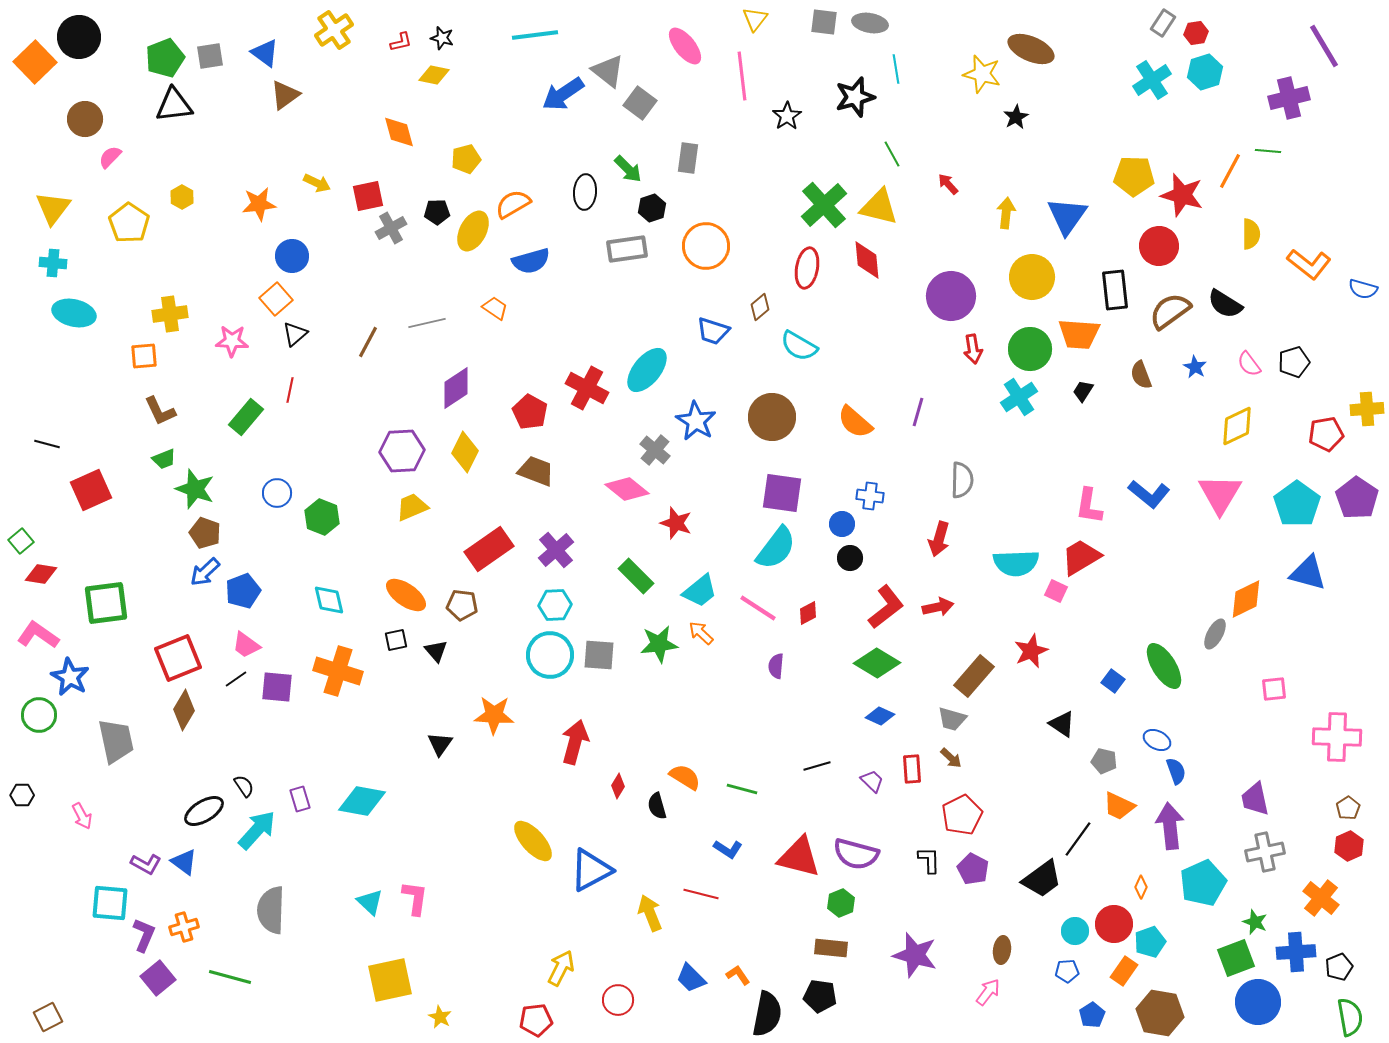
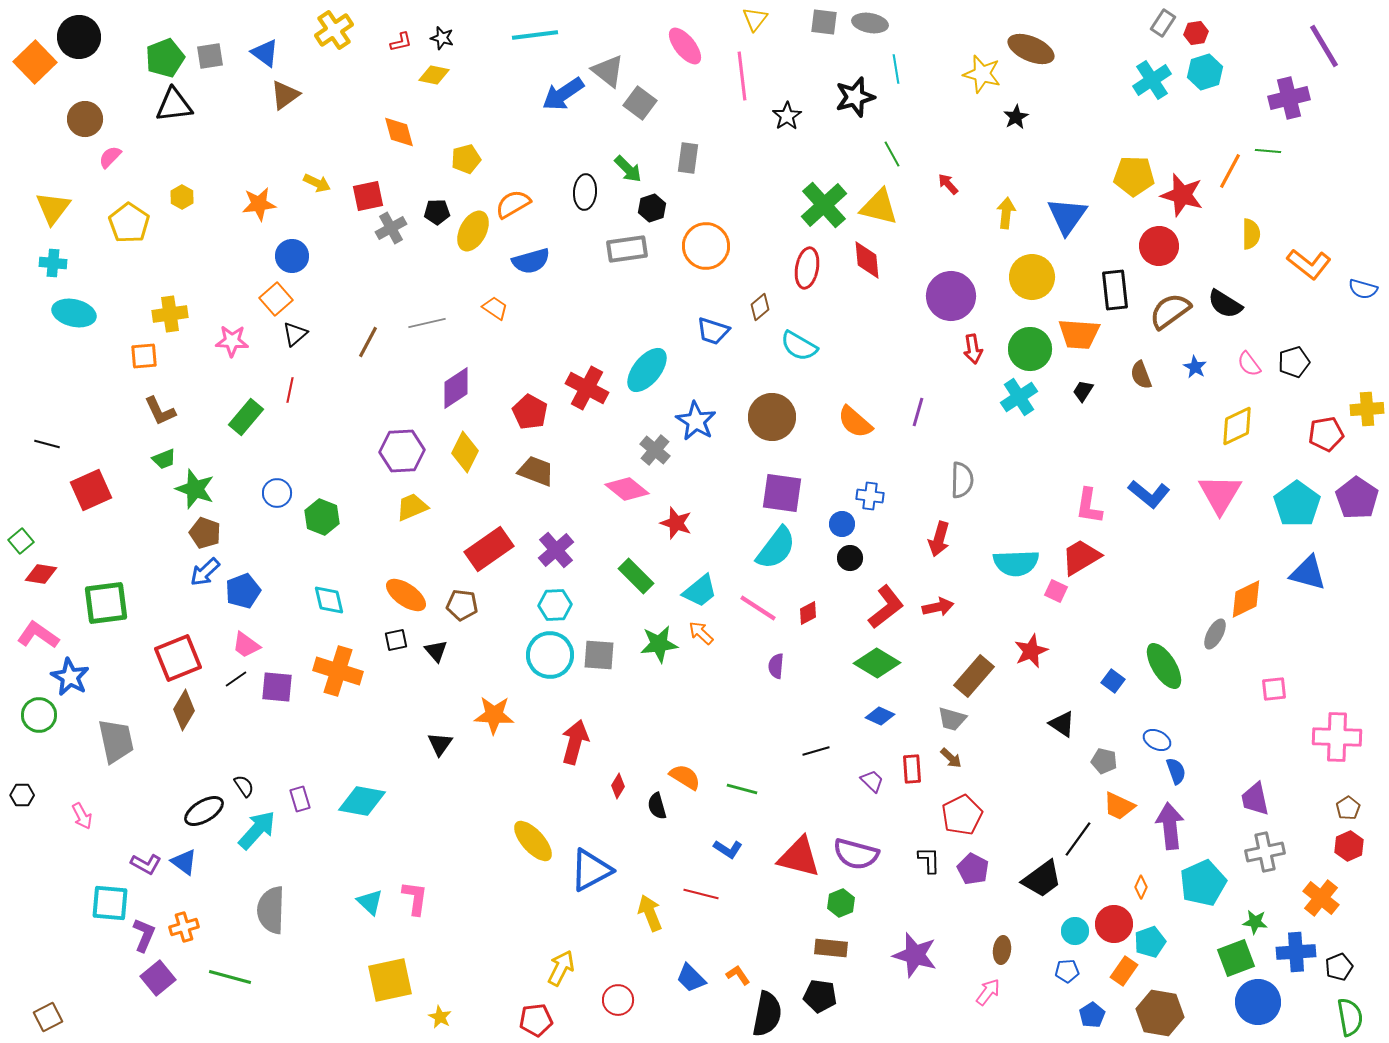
black line at (817, 766): moved 1 px left, 15 px up
green star at (1255, 922): rotated 15 degrees counterclockwise
